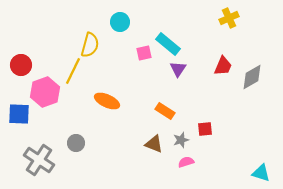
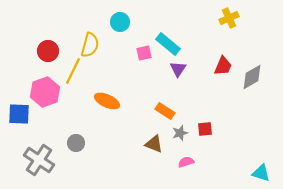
red circle: moved 27 px right, 14 px up
gray star: moved 1 px left, 7 px up
